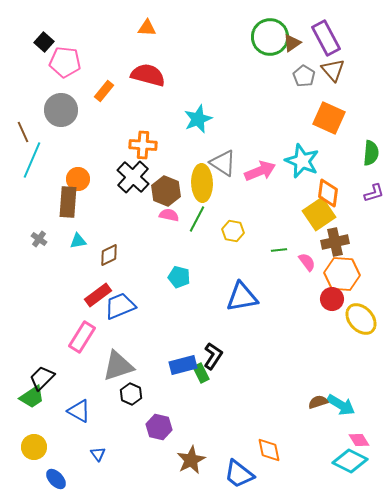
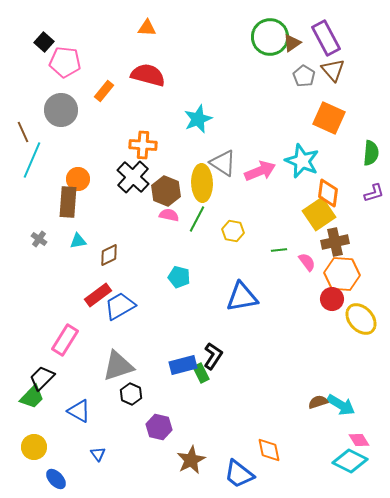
blue trapezoid at (120, 306): rotated 8 degrees counterclockwise
pink rectangle at (82, 337): moved 17 px left, 3 px down
green trapezoid at (32, 397): rotated 12 degrees counterclockwise
